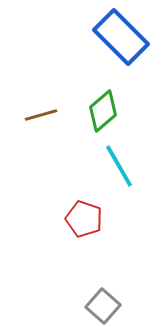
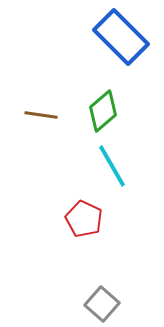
brown line: rotated 24 degrees clockwise
cyan line: moved 7 px left
red pentagon: rotated 6 degrees clockwise
gray square: moved 1 px left, 2 px up
